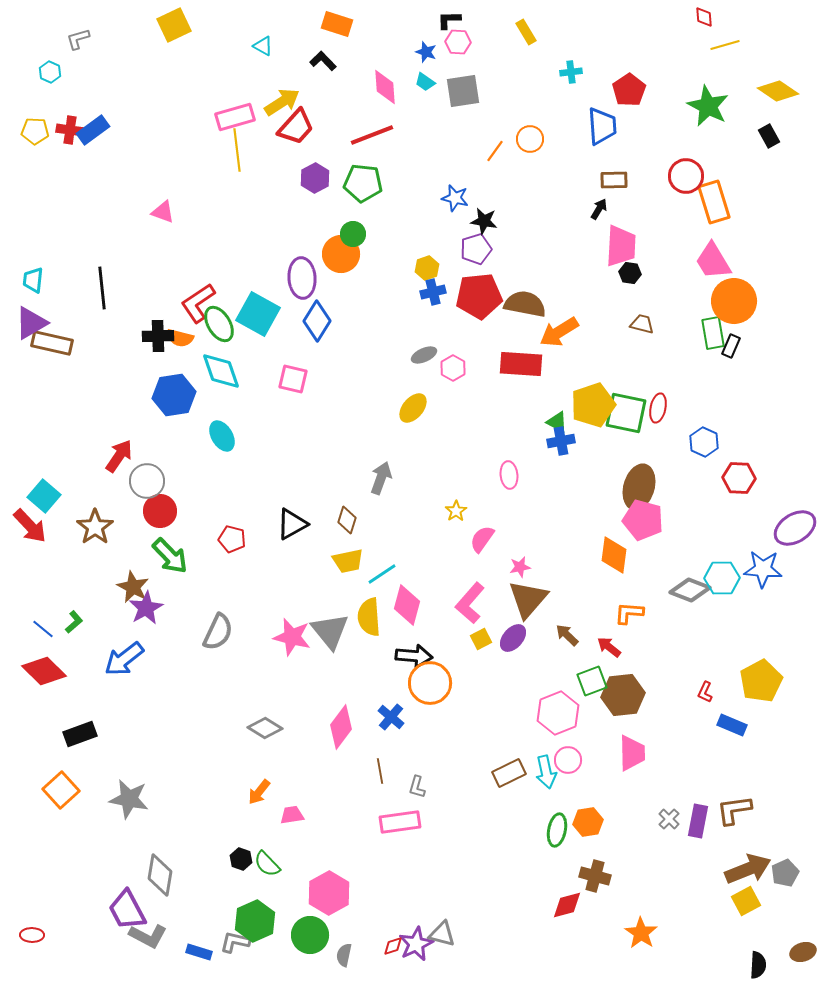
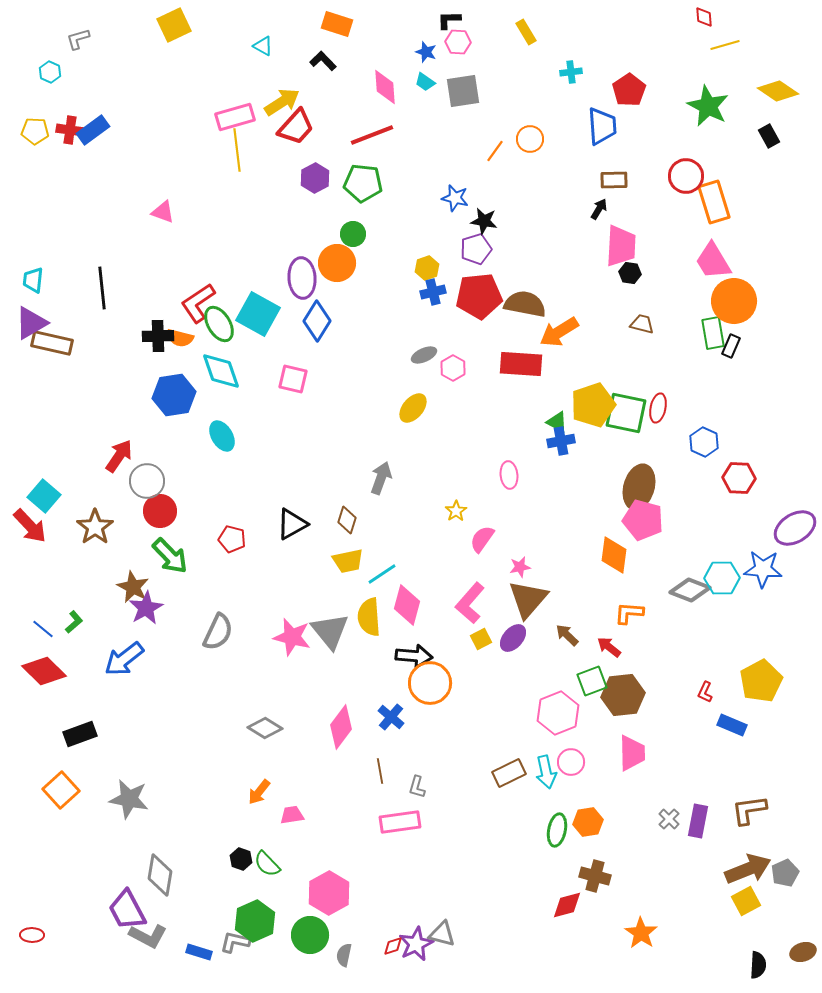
orange circle at (341, 254): moved 4 px left, 9 px down
pink circle at (568, 760): moved 3 px right, 2 px down
brown L-shape at (734, 810): moved 15 px right
